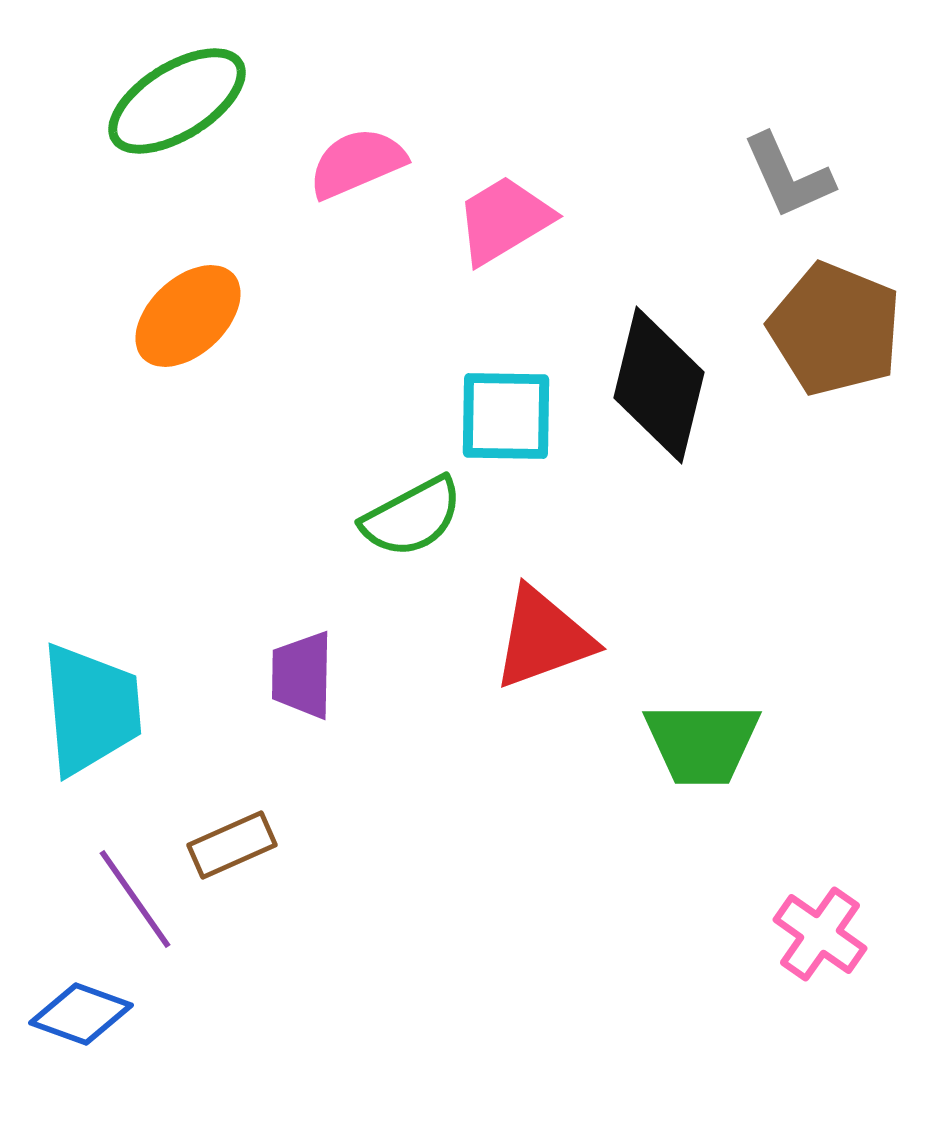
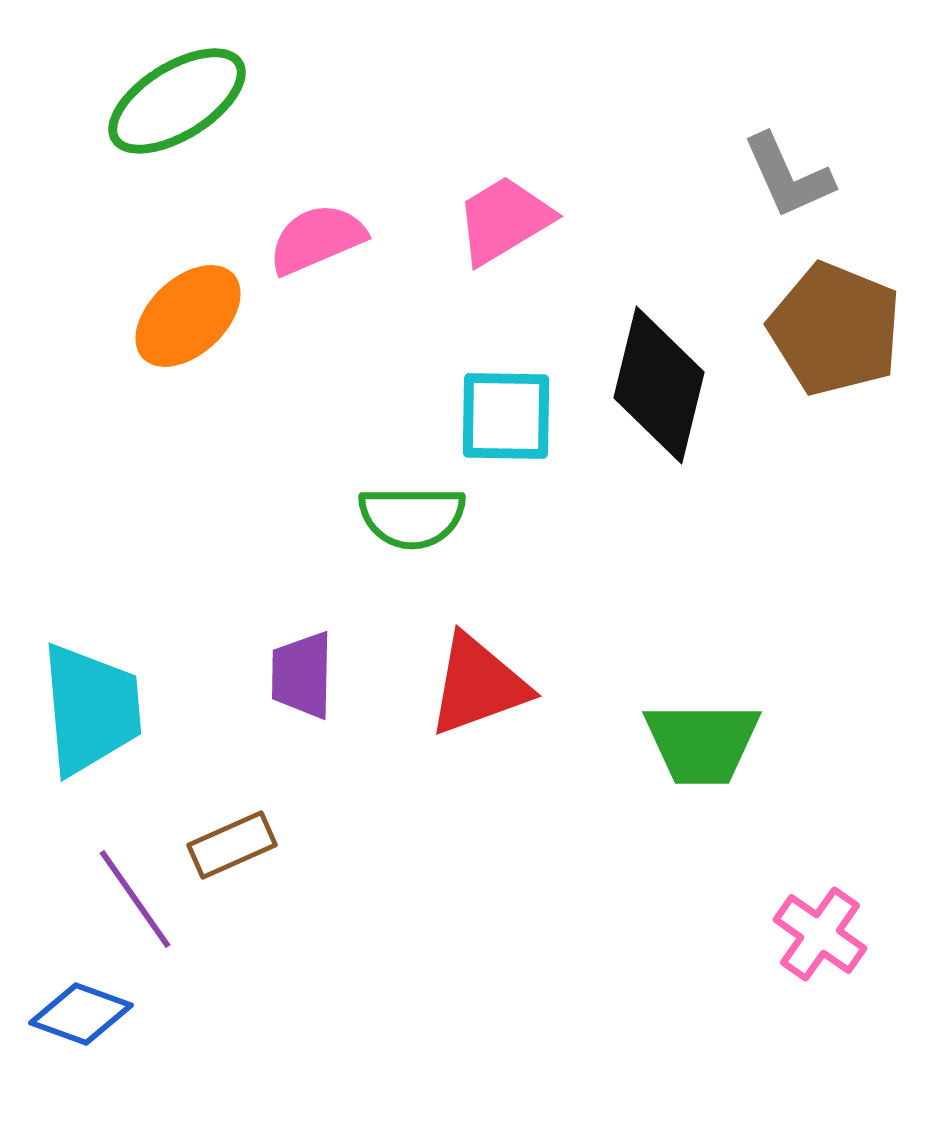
pink semicircle: moved 40 px left, 76 px down
green semicircle: rotated 28 degrees clockwise
red triangle: moved 65 px left, 47 px down
